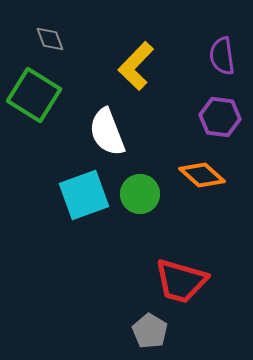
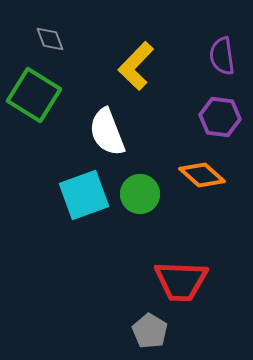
red trapezoid: rotated 14 degrees counterclockwise
